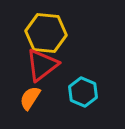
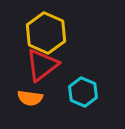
yellow hexagon: rotated 18 degrees clockwise
orange semicircle: rotated 115 degrees counterclockwise
